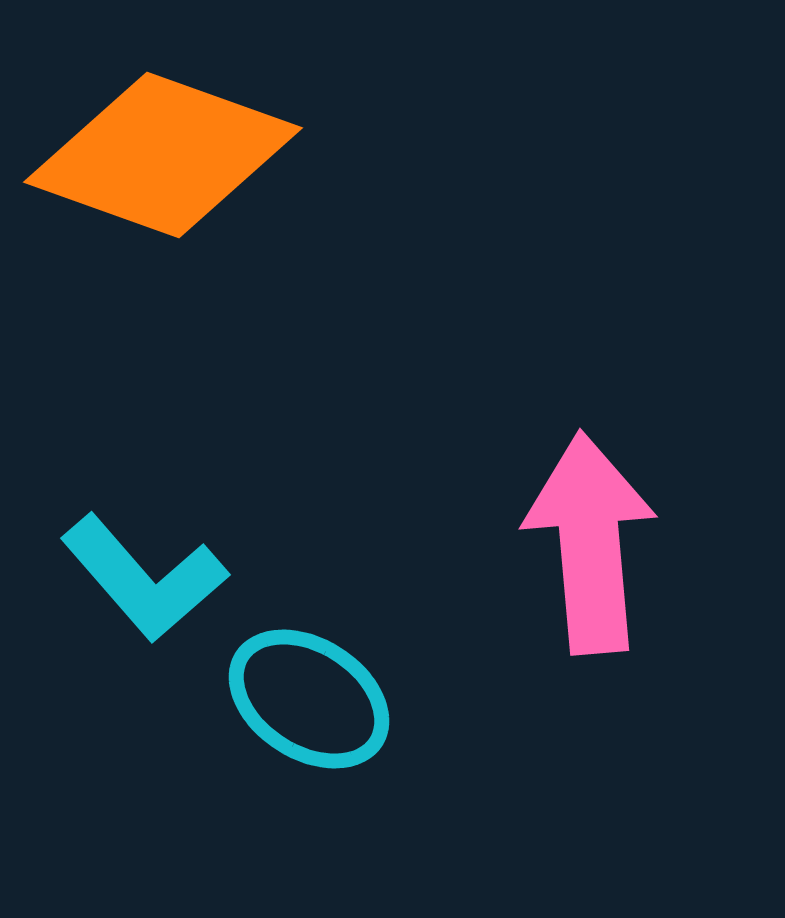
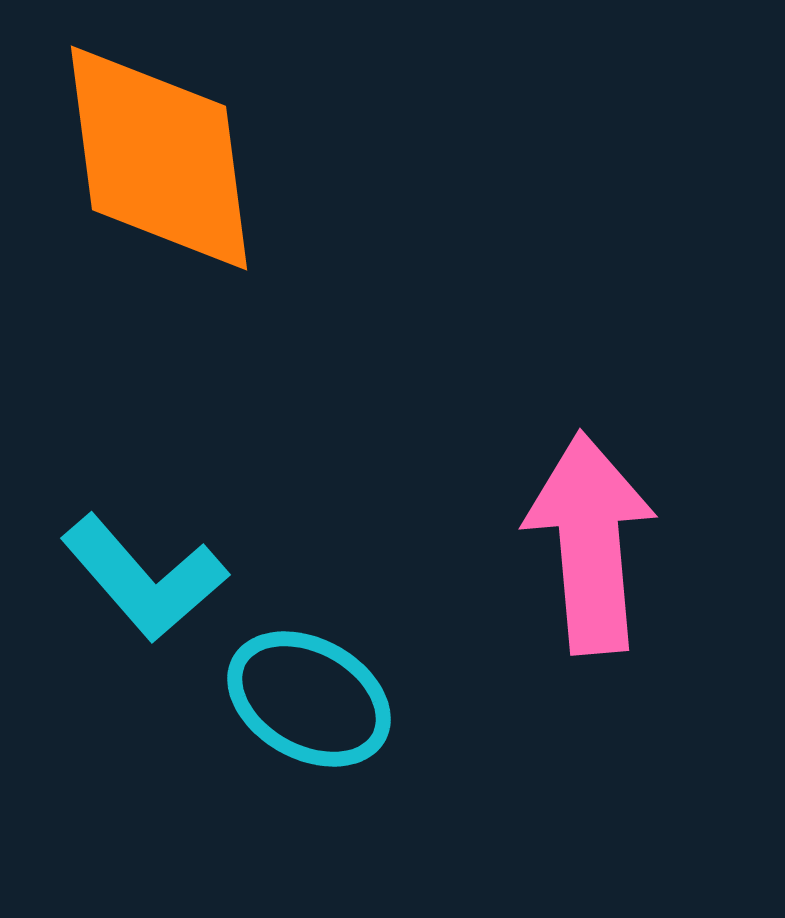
orange diamond: moved 4 px left, 3 px down; rotated 63 degrees clockwise
cyan ellipse: rotated 4 degrees counterclockwise
